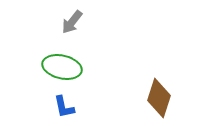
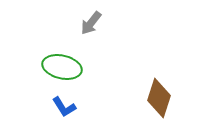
gray arrow: moved 19 px right, 1 px down
blue L-shape: rotated 20 degrees counterclockwise
